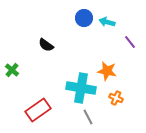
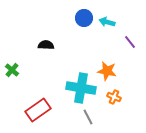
black semicircle: rotated 147 degrees clockwise
orange cross: moved 2 px left, 1 px up
